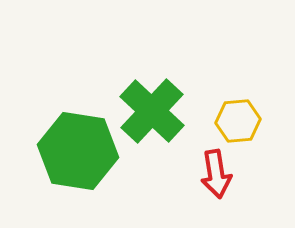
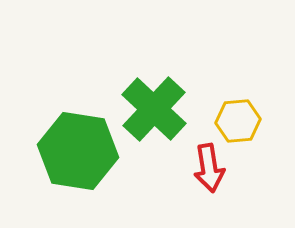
green cross: moved 2 px right, 2 px up
red arrow: moved 7 px left, 6 px up
